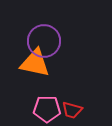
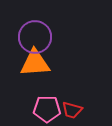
purple circle: moved 9 px left, 4 px up
orange triangle: rotated 16 degrees counterclockwise
